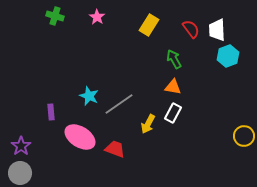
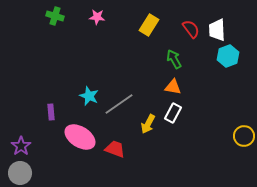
pink star: rotated 28 degrees counterclockwise
